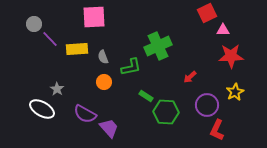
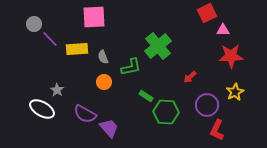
green cross: rotated 16 degrees counterclockwise
gray star: moved 1 px down
